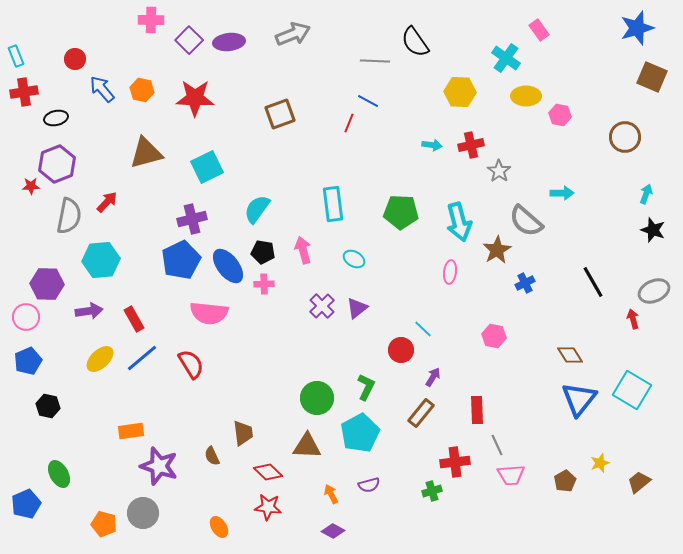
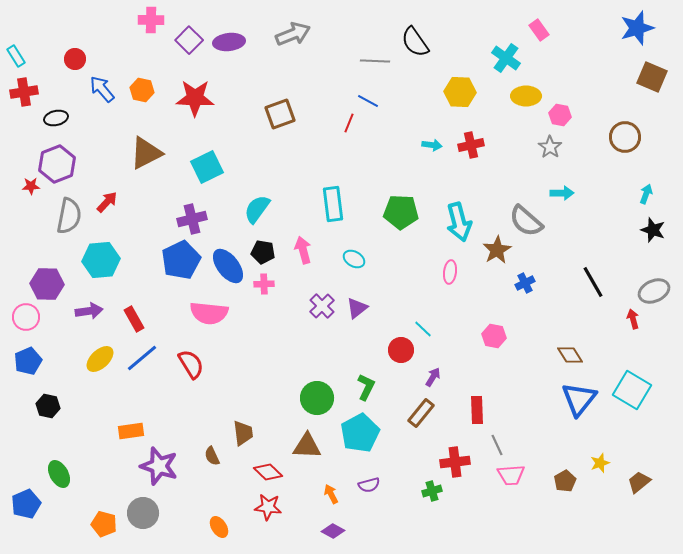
cyan rectangle at (16, 56): rotated 10 degrees counterclockwise
brown triangle at (146, 153): rotated 12 degrees counterclockwise
gray star at (499, 171): moved 51 px right, 24 px up
